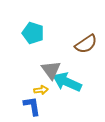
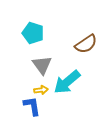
gray triangle: moved 9 px left, 5 px up
cyan arrow: rotated 64 degrees counterclockwise
